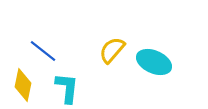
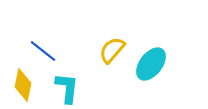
cyan ellipse: moved 3 px left, 2 px down; rotated 76 degrees counterclockwise
